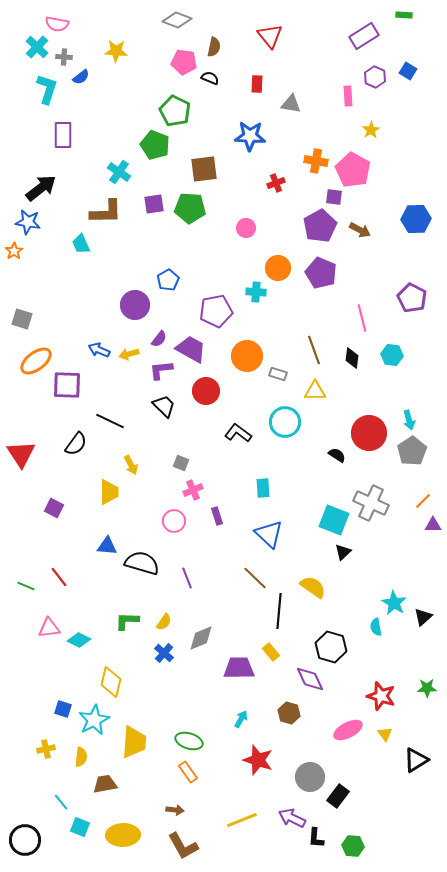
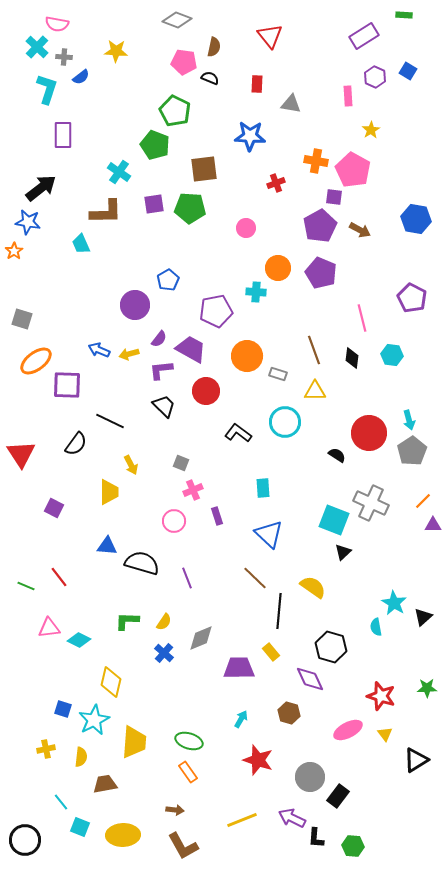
blue hexagon at (416, 219): rotated 12 degrees clockwise
